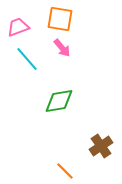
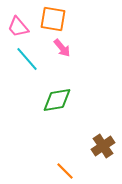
orange square: moved 7 px left
pink trapezoid: rotated 110 degrees counterclockwise
green diamond: moved 2 px left, 1 px up
brown cross: moved 2 px right
